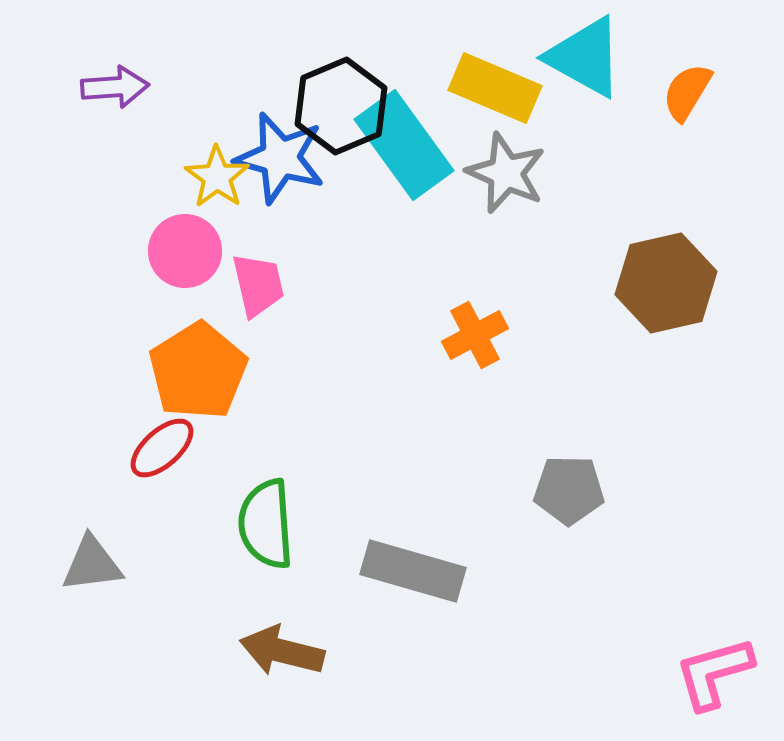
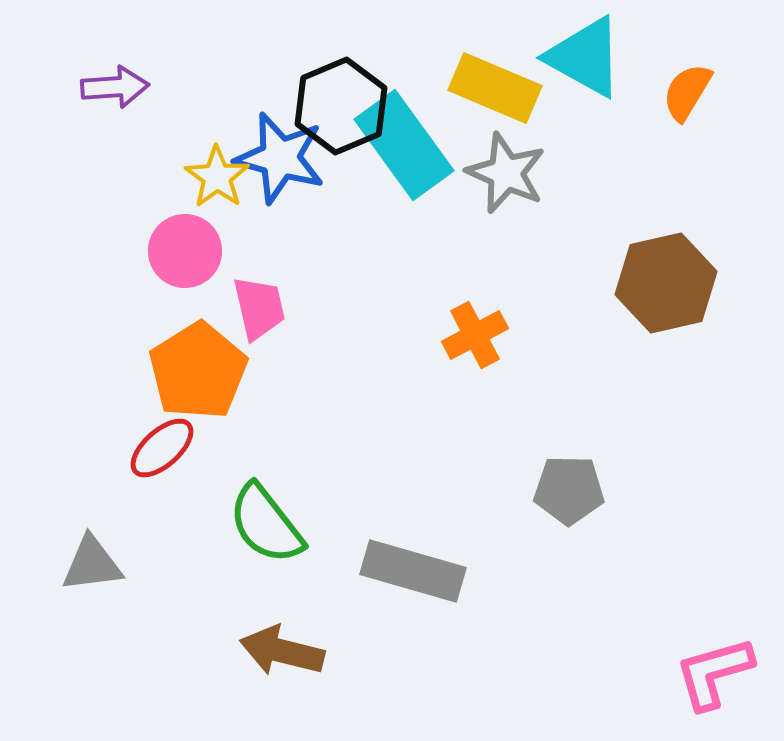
pink trapezoid: moved 1 px right, 23 px down
green semicircle: rotated 34 degrees counterclockwise
